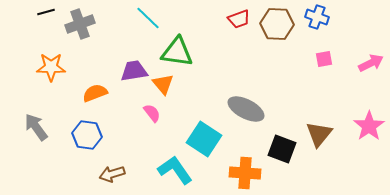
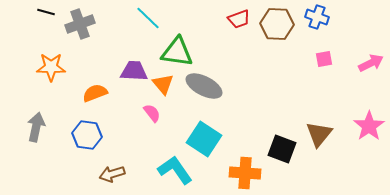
black line: rotated 30 degrees clockwise
purple trapezoid: rotated 12 degrees clockwise
gray ellipse: moved 42 px left, 23 px up
gray arrow: rotated 48 degrees clockwise
